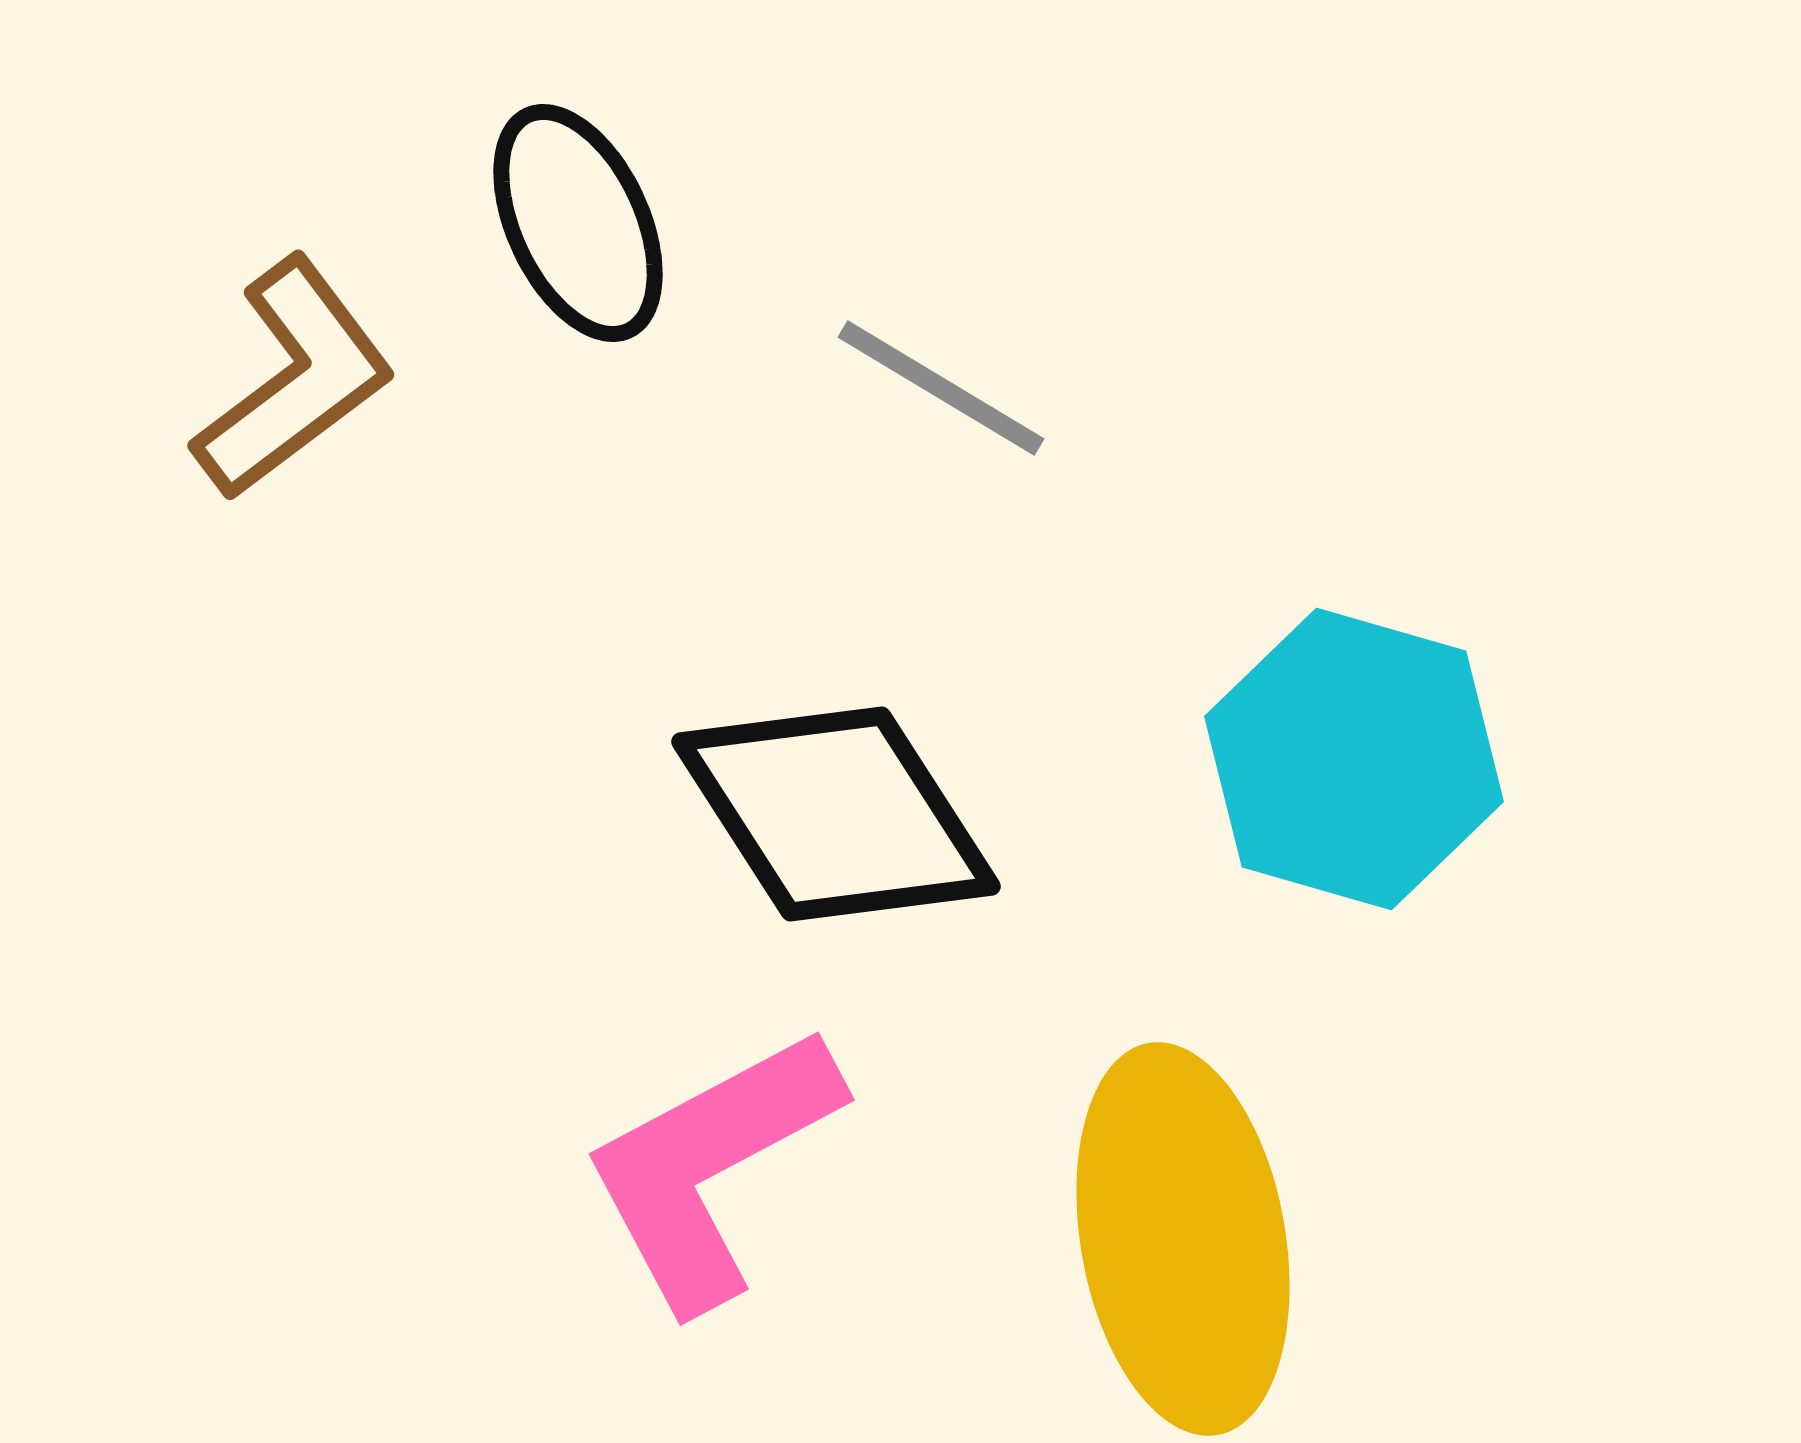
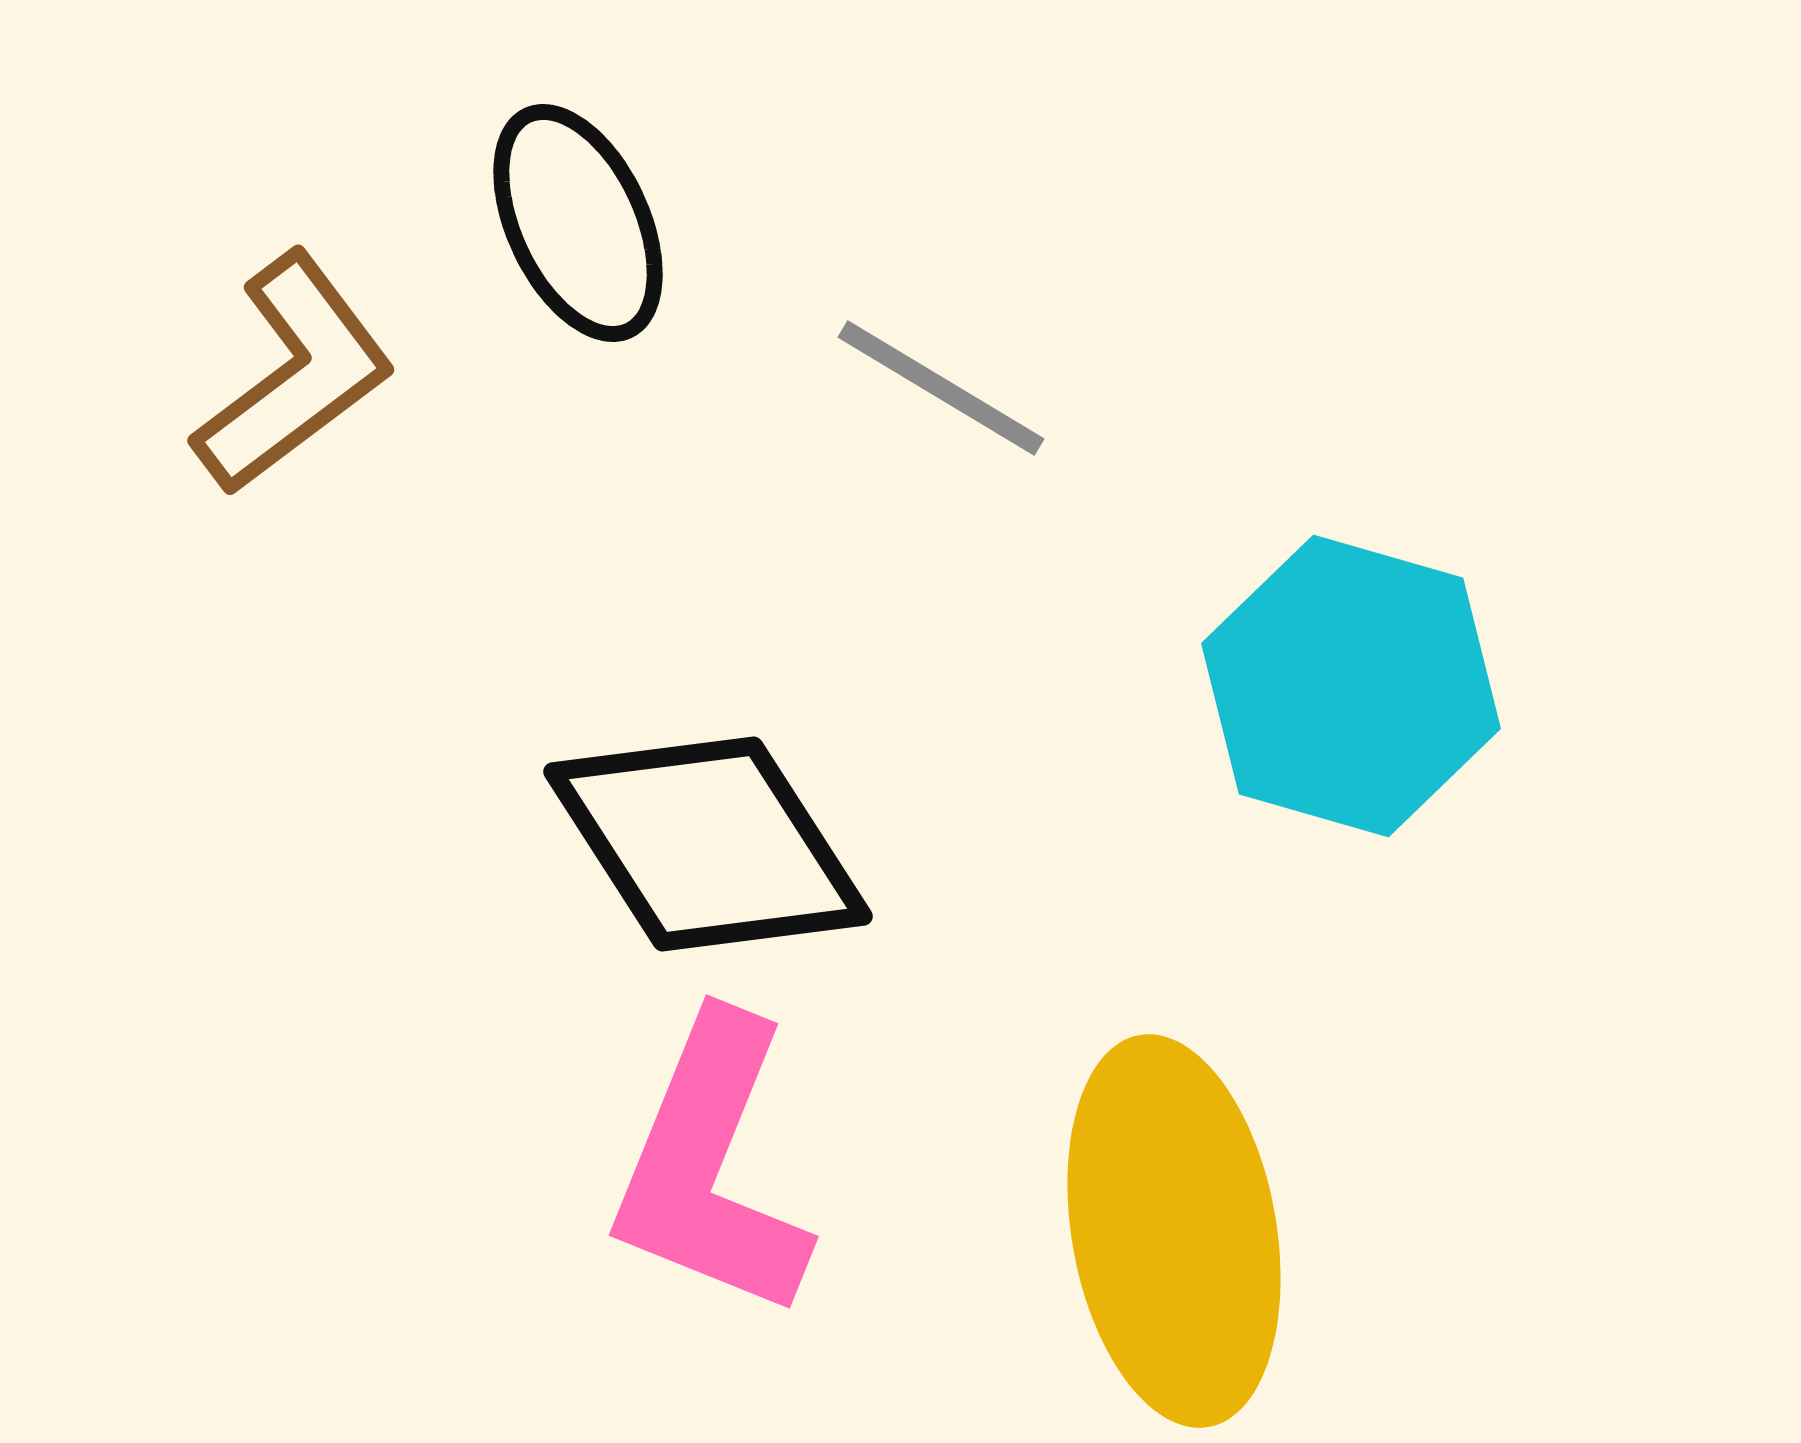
brown L-shape: moved 5 px up
cyan hexagon: moved 3 px left, 73 px up
black diamond: moved 128 px left, 30 px down
pink L-shape: rotated 40 degrees counterclockwise
yellow ellipse: moved 9 px left, 8 px up
